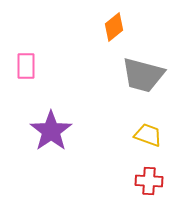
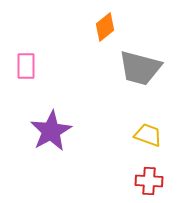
orange diamond: moved 9 px left
gray trapezoid: moved 3 px left, 7 px up
purple star: rotated 6 degrees clockwise
